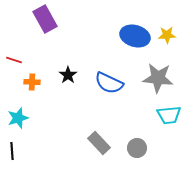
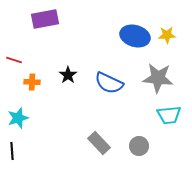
purple rectangle: rotated 72 degrees counterclockwise
gray circle: moved 2 px right, 2 px up
